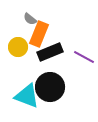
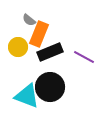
gray semicircle: moved 1 px left, 1 px down
